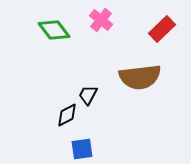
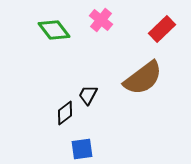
brown semicircle: moved 3 px right, 1 px down; rotated 30 degrees counterclockwise
black diamond: moved 2 px left, 2 px up; rotated 10 degrees counterclockwise
